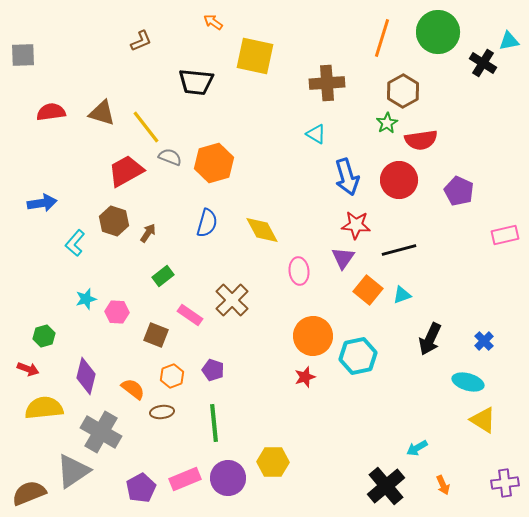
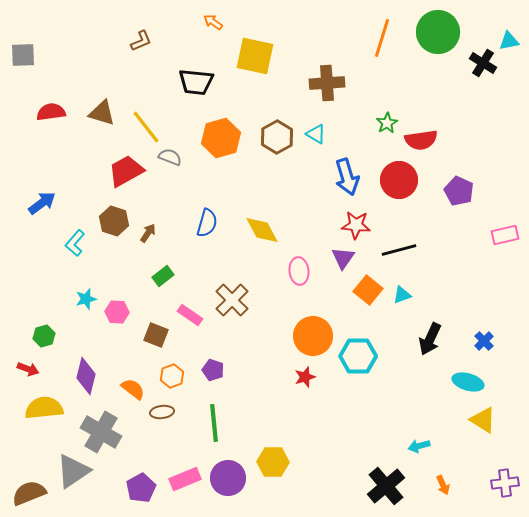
brown hexagon at (403, 91): moved 126 px left, 46 px down
orange hexagon at (214, 163): moved 7 px right, 25 px up
blue arrow at (42, 203): rotated 28 degrees counterclockwise
cyan hexagon at (358, 356): rotated 12 degrees clockwise
cyan arrow at (417, 448): moved 2 px right, 2 px up; rotated 15 degrees clockwise
